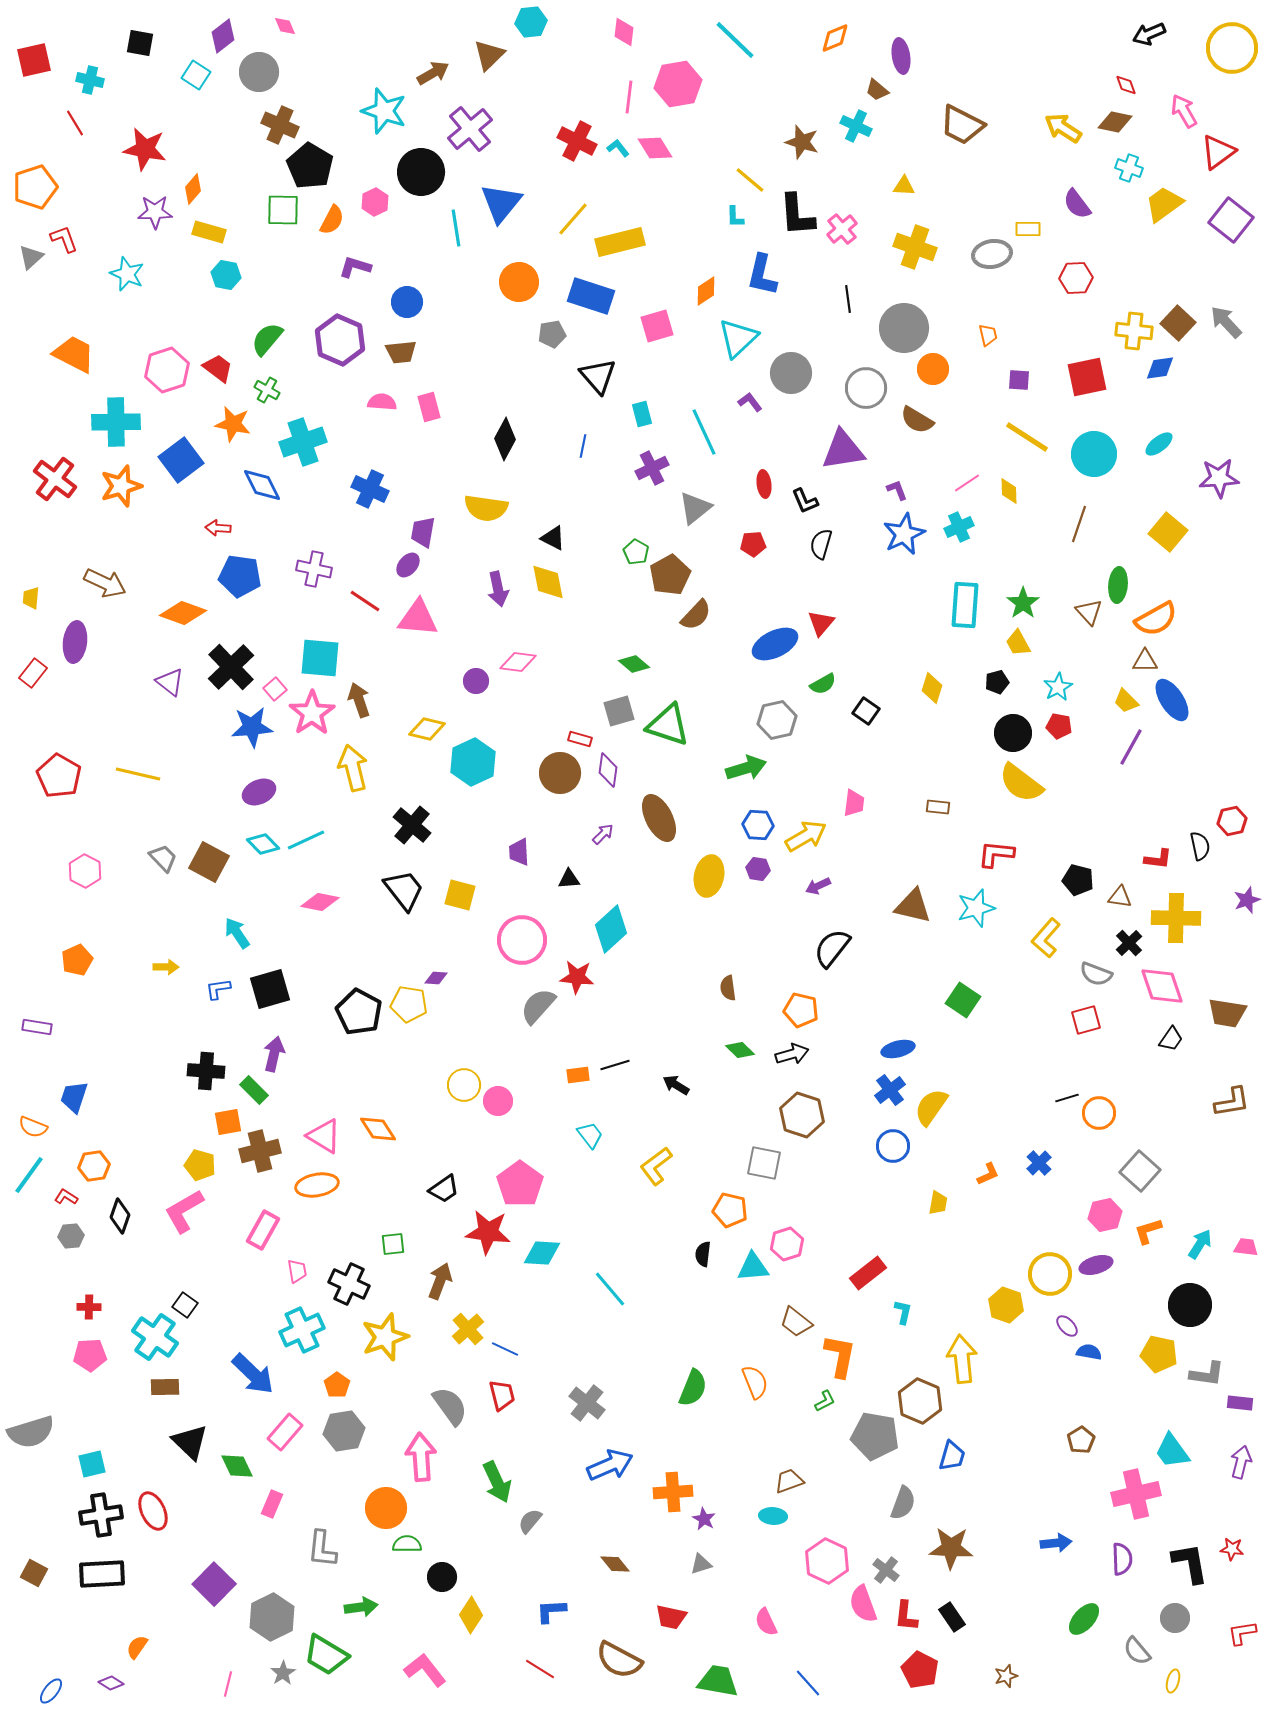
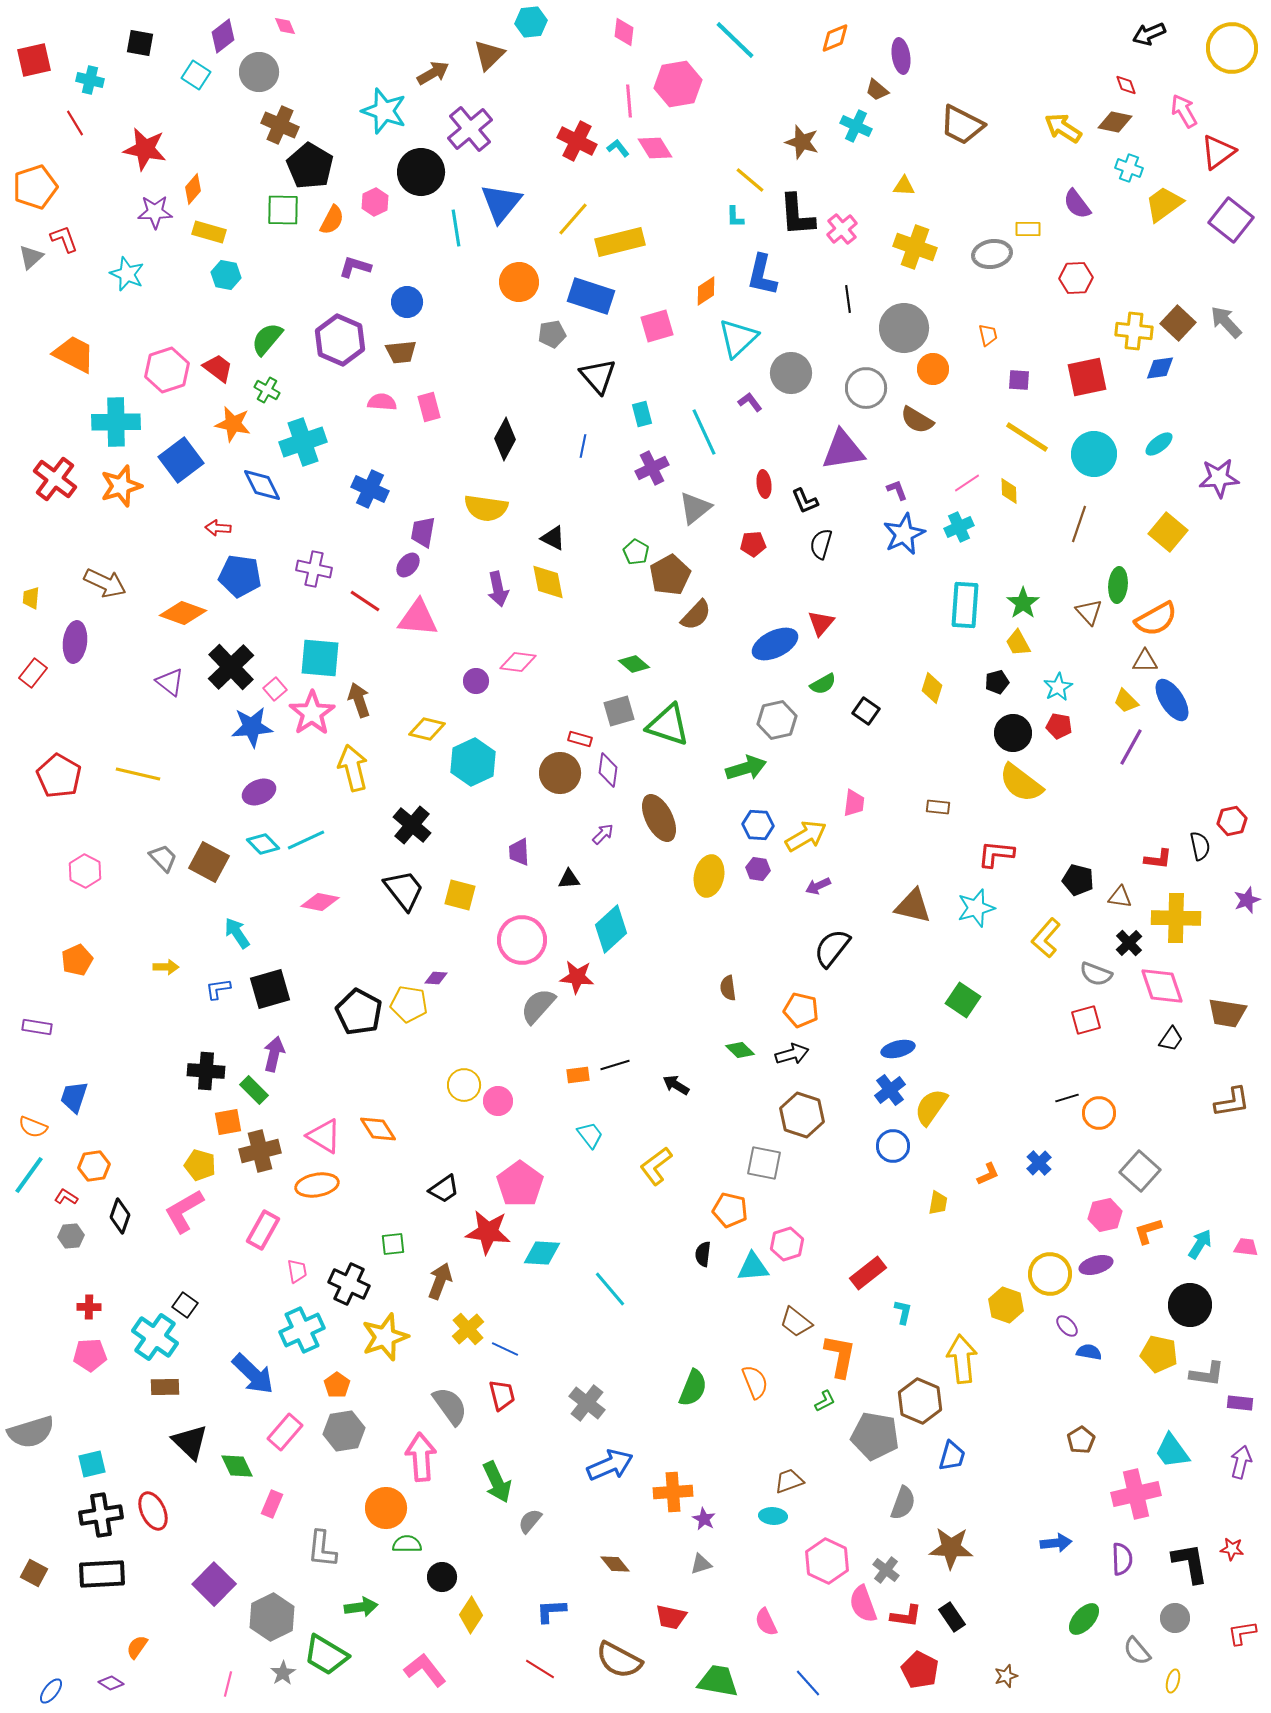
pink line at (629, 97): moved 4 px down; rotated 12 degrees counterclockwise
red L-shape at (906, 1616): rotated 88 degrees counterclockwise
